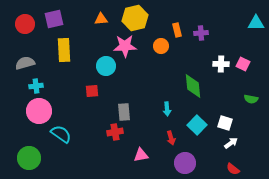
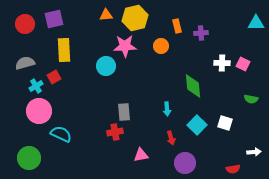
orange triangle: moved 5 px right, 4 px up
orange rectangle: moved 4 px up
white cross: moved 1 px right, 1 px up
cyan cross: rotated 24 degrees counterclockwise
red square: moved 38 px left, 14 px up; rotated 24 degrees counterclockwise
cyan semicircle: rotated 10 degrees counterclockwise
white arrow: moved 23 px right, 9 px down; rotated 32 degrees clockwise
red semicircle: rotated 48 degrees counterclockwise
